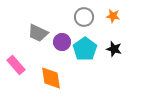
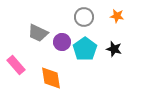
orange star: moved 4 px right
